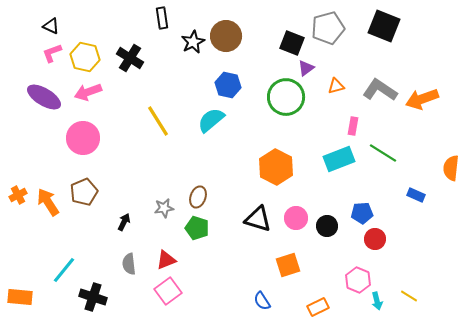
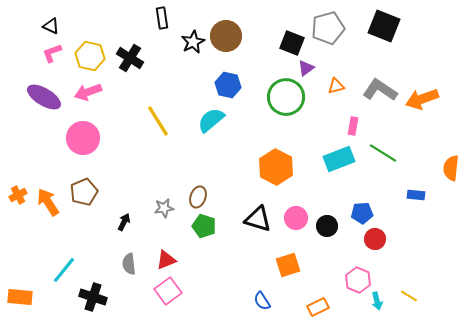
yellow hexagon at (85, 57): moved 5 px right, 1 px up
blue rectangle at (416, 195): rotated 18 degrees counterclockwise
green pentagon at (197, 228): moved 7 px right, 2 px up
